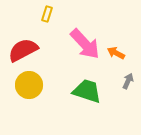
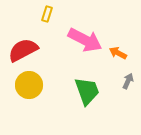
pink arrow: moved 4 px up; rotated 20 degrees counterclockwise
orange arrow: moved 2 px right
green trapezoid: rotated 52 degrees clockwise
